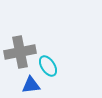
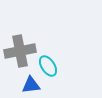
gray cross: moved 1 px up
